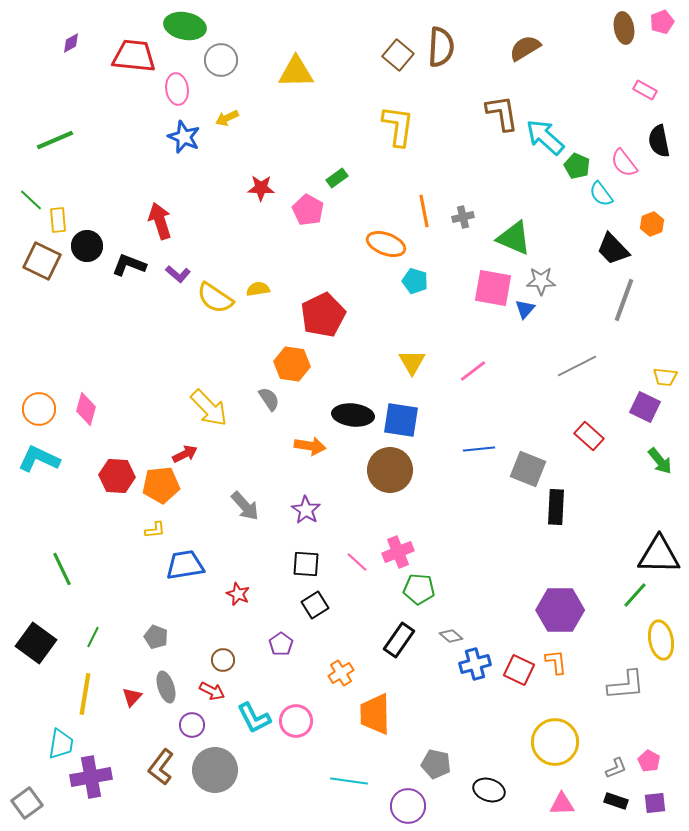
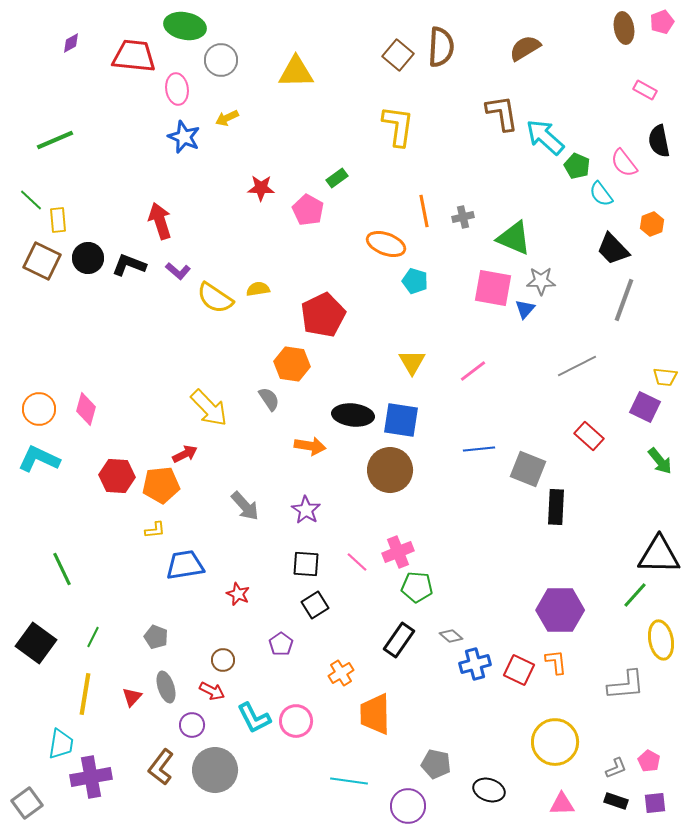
black circle at (87, 246): moved 1 px right, 12 px down
purple L-shape at (178, 274): moved 3 px up
green pentagon at (419, 589): moved 2 px left, 2 px up
